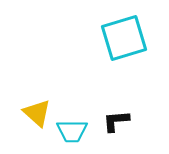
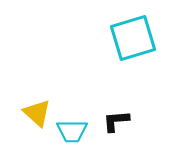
cyan square: moved 9 px right
